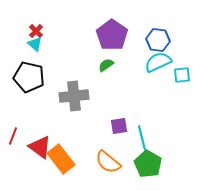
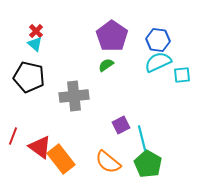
purple pentagon: moved 1 px down
purple square: moved 2 px right, 1 px up; rotated 18 degrees counterclockwise
